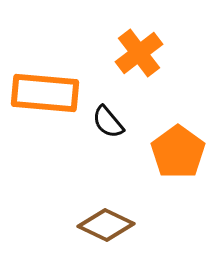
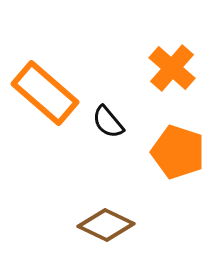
orange cross: moved 33 px right, 15 px down; rotated 12 degrees counterclockwise
orange rectangle: rotated 36 degrees clockwise
orange pentagon: rotated 18 degrees counterclockwise
